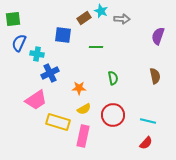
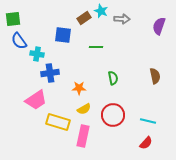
purple semicircle: moved 1 px right, 10 px up
blue semicircle: moved 2 px up; rotated 60 degrees counterclockwise
blue cross: rotated 18 degrees clockwise
